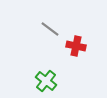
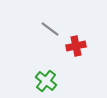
red cross: rotated 24 degrees counterclockwise
